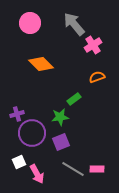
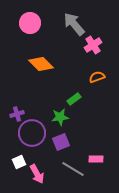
pink rectangle: moved 1 px left, 10 px up
